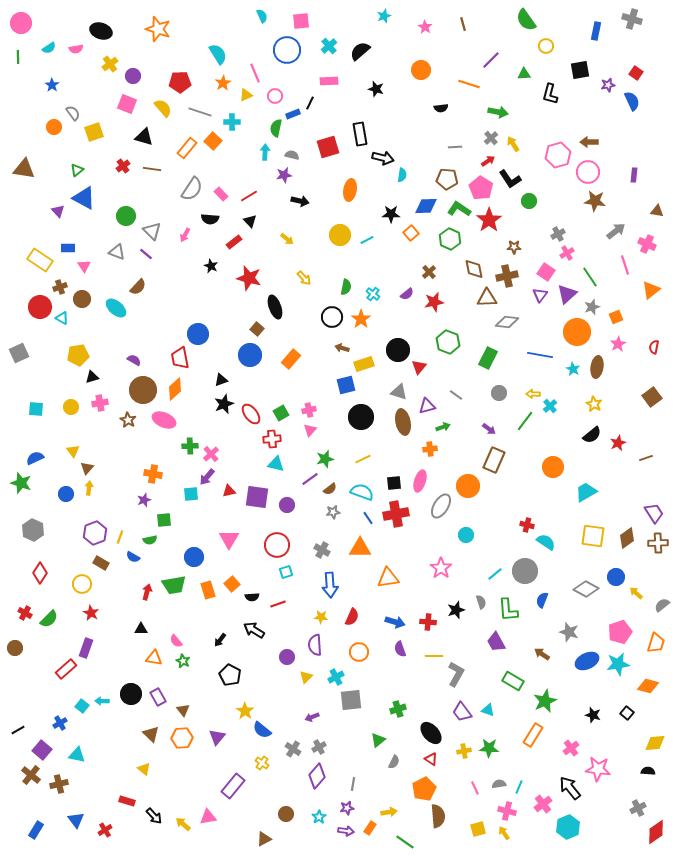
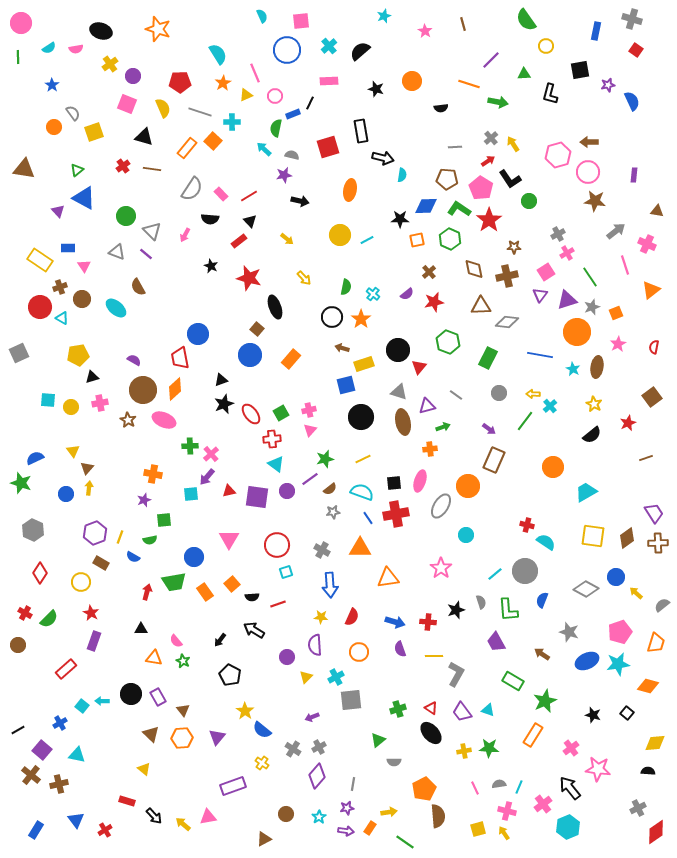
pink star at (425, 27): moved 4 px down
orange circle at (421, 70): moved 9 px left, 11 px down
red square at (636, 73): moved 23 px up
yellow semicircle at (163, 108): rotated 18 degrees clockwise
green arrow at (498, 112): moved 10 px up
black rectangle at (360, 134): moved 1 px right, 3 px up
cyan arrow at (265, 152): moved 1 px left, 3 px up; rotated 49 degrees counterclockwise
black star at (391, 214): moved 9 px right, 5 px down
orange square at (411, 233): moved 6 px right, 7 px down; rotated 28 degrees clockwise
red rectangle at (234, 242): moved 5 px right, 1 px up
pink square at (546, 272): rotated 24 degrees clockwise
brown semicircle at (138, 287): rotated 108 degrees clockwise
purple triangle at (567, 294): moved 6 px down; rotated 25 degrees clockwise
brown triangle at (487, 298): moved 6 px left, 8 px down
orange square at (616, 317): moved 4 px up
cyan square at (36, 409): moved 12 px right, 9 px up
red star at (618, 443): moved 10 px right, 20 px up
cyan triangle at (276, 464): rotated 24 degrees clockwise
purple circle at (287, 505): moved 14 px up
yellow circle at (82, 584): moved 1 px left, 2 px up
green trapezoid at (174, 585): moved 3 px up
orange rectangle at (208, 590): moved 3 px left, 2 px down; rotated 18 degrees counterclockwise
brown circle at (15, 648): moved 3 px right, 3 px up
purple rectangle at (86, 648): moved 8 px right, 7 px up
red triangle at (431, 759): moved 51 px up
gray semicircle at (394, 762): rotated 64 degrees clockwise
purple rectangle at (233, 786): rotated 30 degrees clockwise
